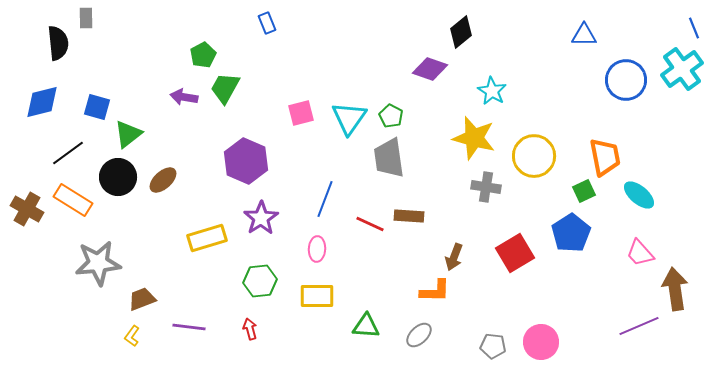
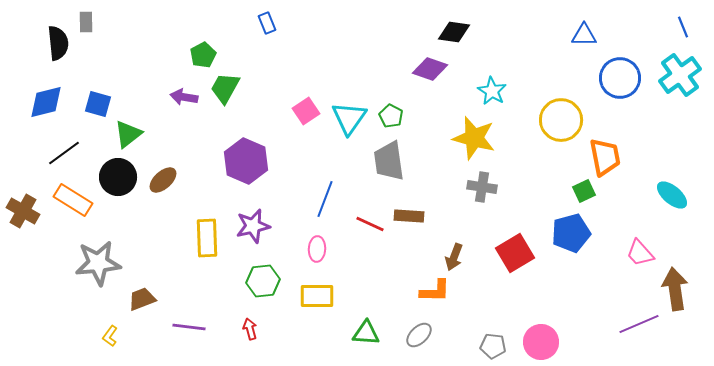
gray rectangle at (86, 18): moved 4 px down
blue line at (694, 28): moved 11 px left, 1 px up
black diamond at (461, 32): moved 7 px left; rotated 48 degrees clockwise
cyan cross at (682, 69): moved 2 px left, 6 px down
blue circle at (626, 80): moved 6 px left, 2 px up
blue diamond at (42, 102): moved 4 px right
blue square at (97, 107): moved 1 px right, 3 px up
pink square at (301, 113): moved 5 px right, 2 px up; rotated 20 degrees counterclockwise
black line at (68, 153): moved 4 px left
yellow circle at (534, 156): moved 27 px right, 36 px up
gray trapezoid at (389, 158): moved 3 px down
gray cross at (486, 187): moved 4 px left
cyan ellipse at (639, 195): moved 33 px right
brown cross at (27, 209): moved 4 px left, 2 px down
purple star at (261, 218): moved 8 px left, 8 px down; rotated 20 degrees clockwise
blue pentagon at (571, 233): rotated 18 degrees clockwise
yellow rectangle at (207, 238): rotated 75 degrees counterclockwise
green hexagon at (260, 281): moved 3 px right
green triangle at (366, 326): moved 7 px down
purple line at (639, 326): moved 2 px up
yellow L-shape at (132, 336): moved 22 px left
